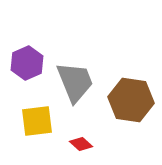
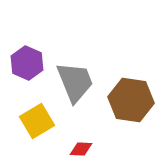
purple hexagon: rotated 12 degrees counterclockwise
yellow square: rotated 24 degrees counterclockwise
red diamond: moved 5 px down; rotated 40 degrees counterclockwise
